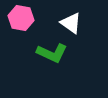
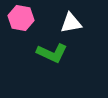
white triangle: rotated 45 degrees counterclockwise
